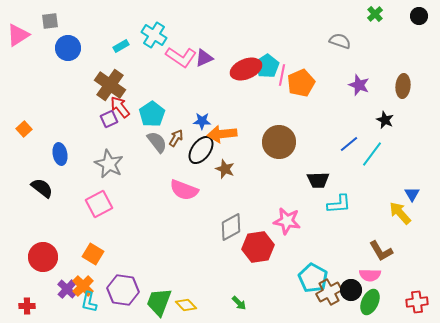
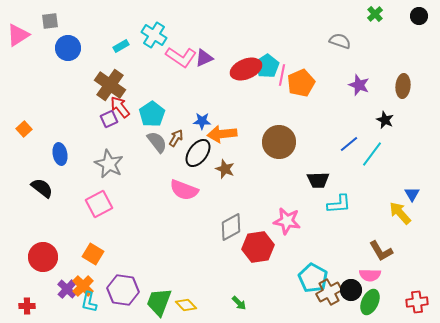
black ellipse at (201, 150): moved 3 px left, 3 px down
